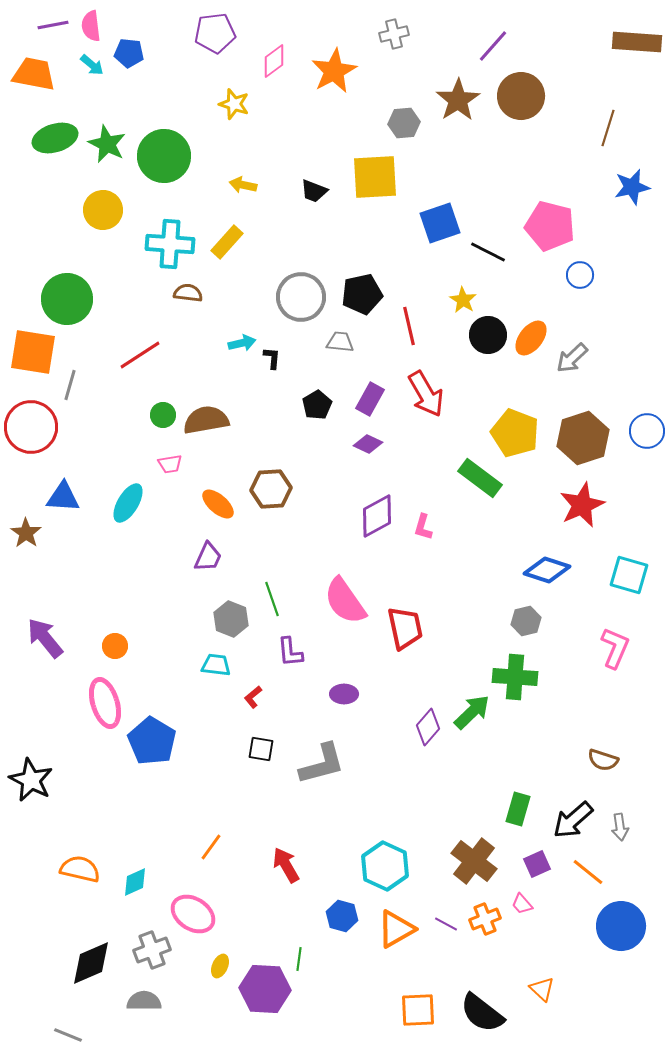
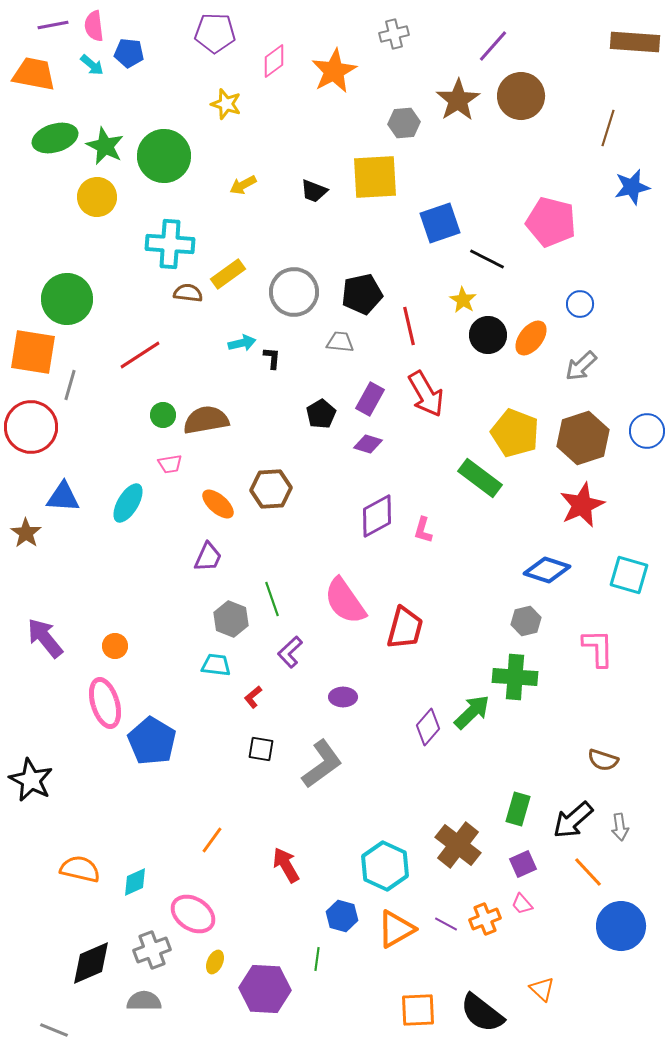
pink semicircle at (91, 26): moved 3 px right
purple pentagon at (215, 33): rotated 9 degrees clockwise
brown rectangle at (637, 42): moved 2 px left
yellow star at (234, 104): moved 8 px left
green star at (107, 144): moved 2 px left, 2 px down
yellow arrow at (243, 185): rotated 40 degrees counterclockwise
yellow circle at (103, 210): moved 6 px left, 13 px up
pink pentagon at (550, 226): moved 1 px right, 4 px up
yellow rectangle at (227, 242): moved 1 px right, 32 px down; rotated 12 degrees clockwise
black line at (488, 252): moved 1 px left, 7 px down
blue circle at (580, 275): moved 29 px down
gray circle at (301, 297): moved 7 px left, 5 px up
gray arrow at (572, 358): moved 9 px right, 8 px down
black pentagon at (317, 405): moved 4 px right, 9 px down
purple diamond at (368, 444): rotated 8 degrees counterclockwise
pink L-shape at (423, 527): moved 3 px down
red trapezoid at (405, 628): rotated 27 degrees clockwise
pink L-shape at (615, 648): moved 17 px left; rotated 24 degrees counterclockwise
purple L-shape at (290, 652): rotated 52 degrees clockwise
purple ellipse at (344, 694): moved 1 px left, 3 px down
gray L-shape at (322, 764): rotated 21 degrees counterclockwise
orange line at (211, 847): moved 1 px right, 7 px up
brown cross at (474, 861): moved 16 px left, 16 px up
purple square at (537, 864): moved 14 px left
orange line at (588, 872): rotated 8 degrees clockwise
green line at (299, 959): moved 18 px right
yellow ellipse at (220, 966): moved 5 px left, 4 px up
gray line at (68, 1035): moved 14 px left, 5 px up
